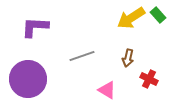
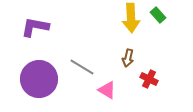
yellow arrow: rotated 60 degrees counterclockwise
purple L-shape: rotated 8 degrees clockwise
gray line: moved 11 px down; rotated 50 degrees clockwise
purple circle: moved 11 px right
